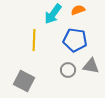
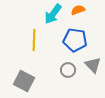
gray triangle: moved 2 px right, 1 px up; rotated 36 degrees clockwise
